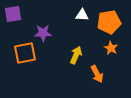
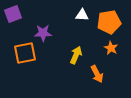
purple square: rotated 12 degrees counterclockwise
